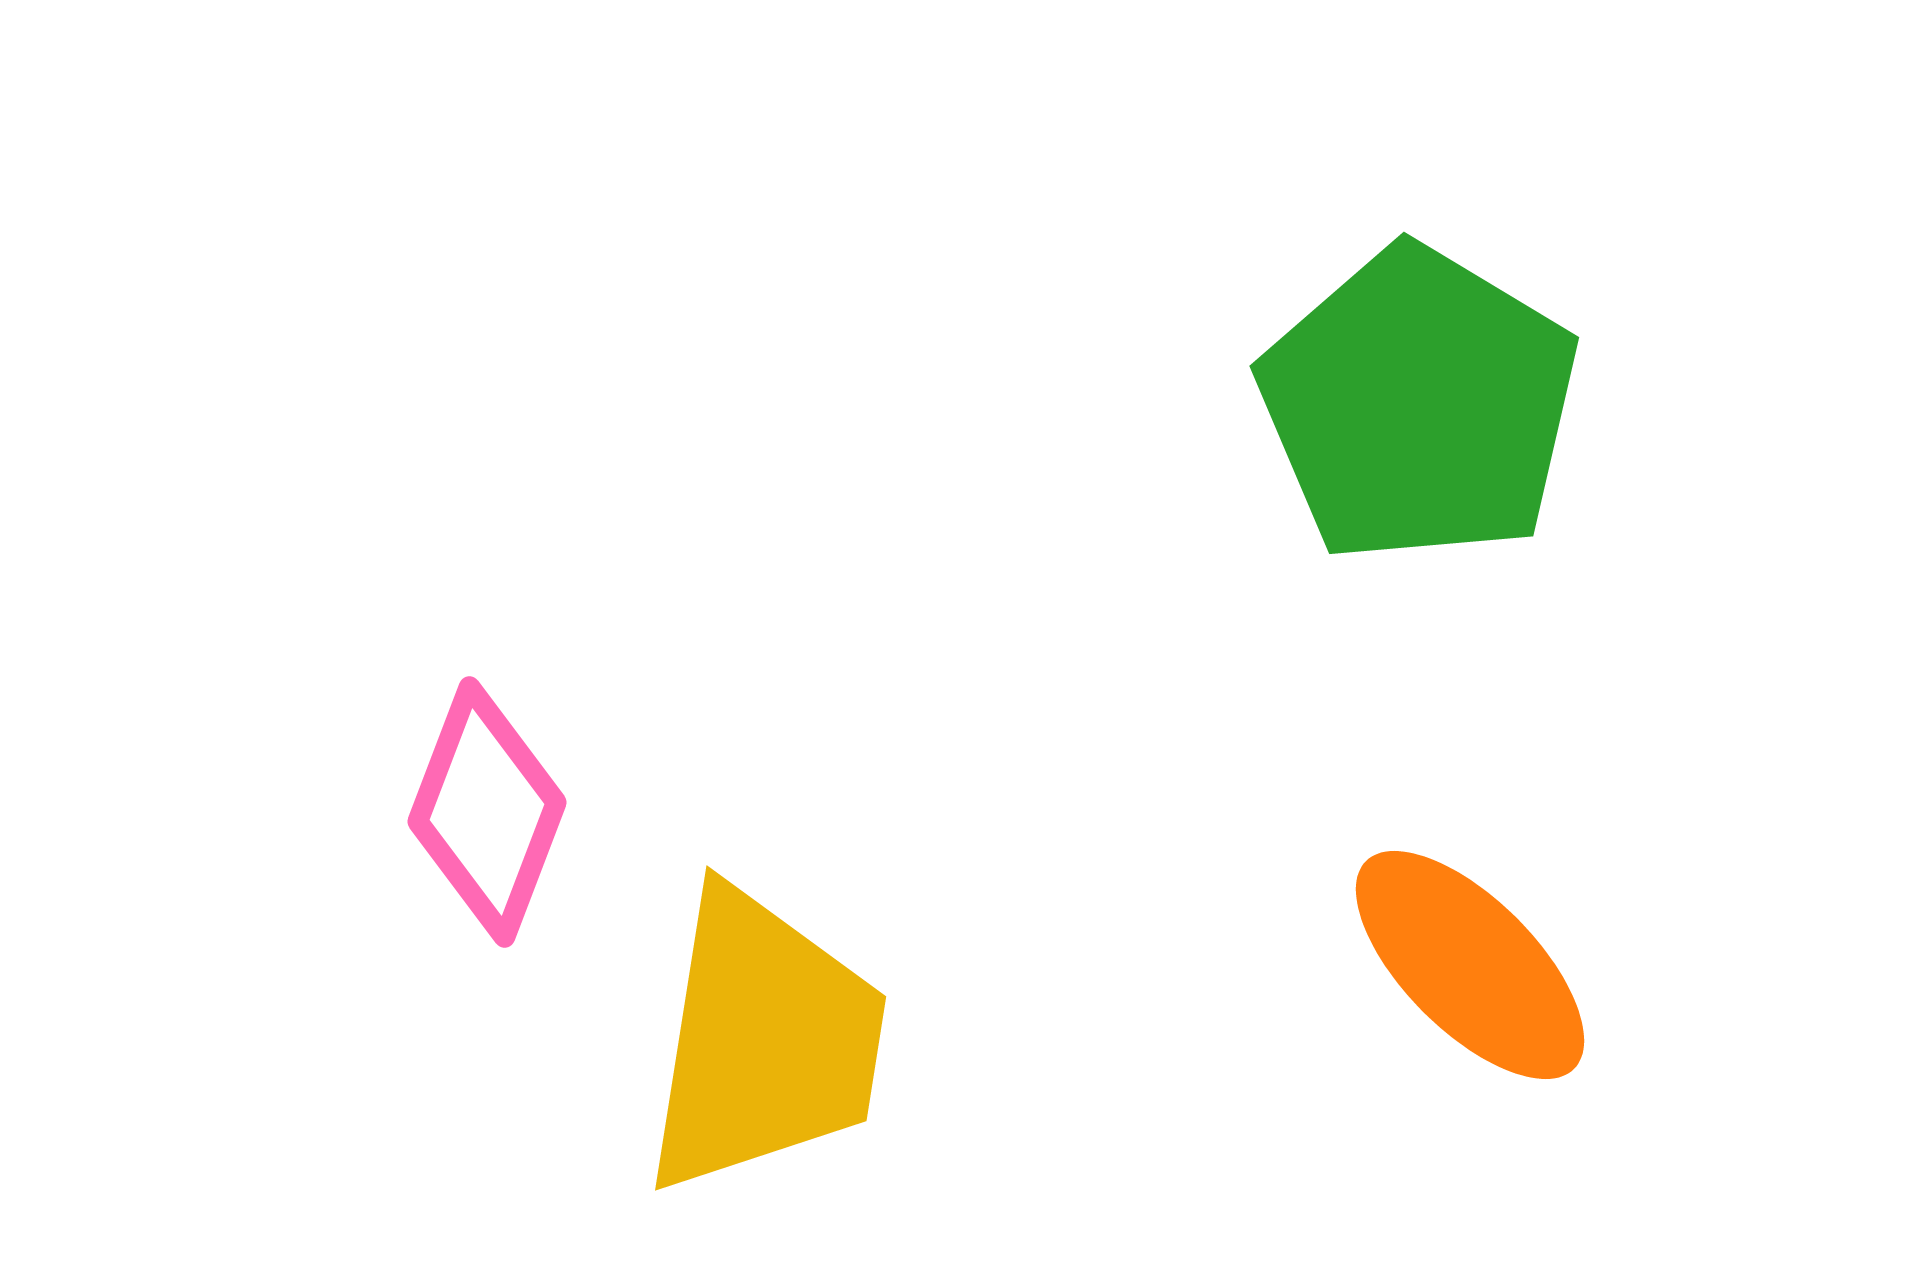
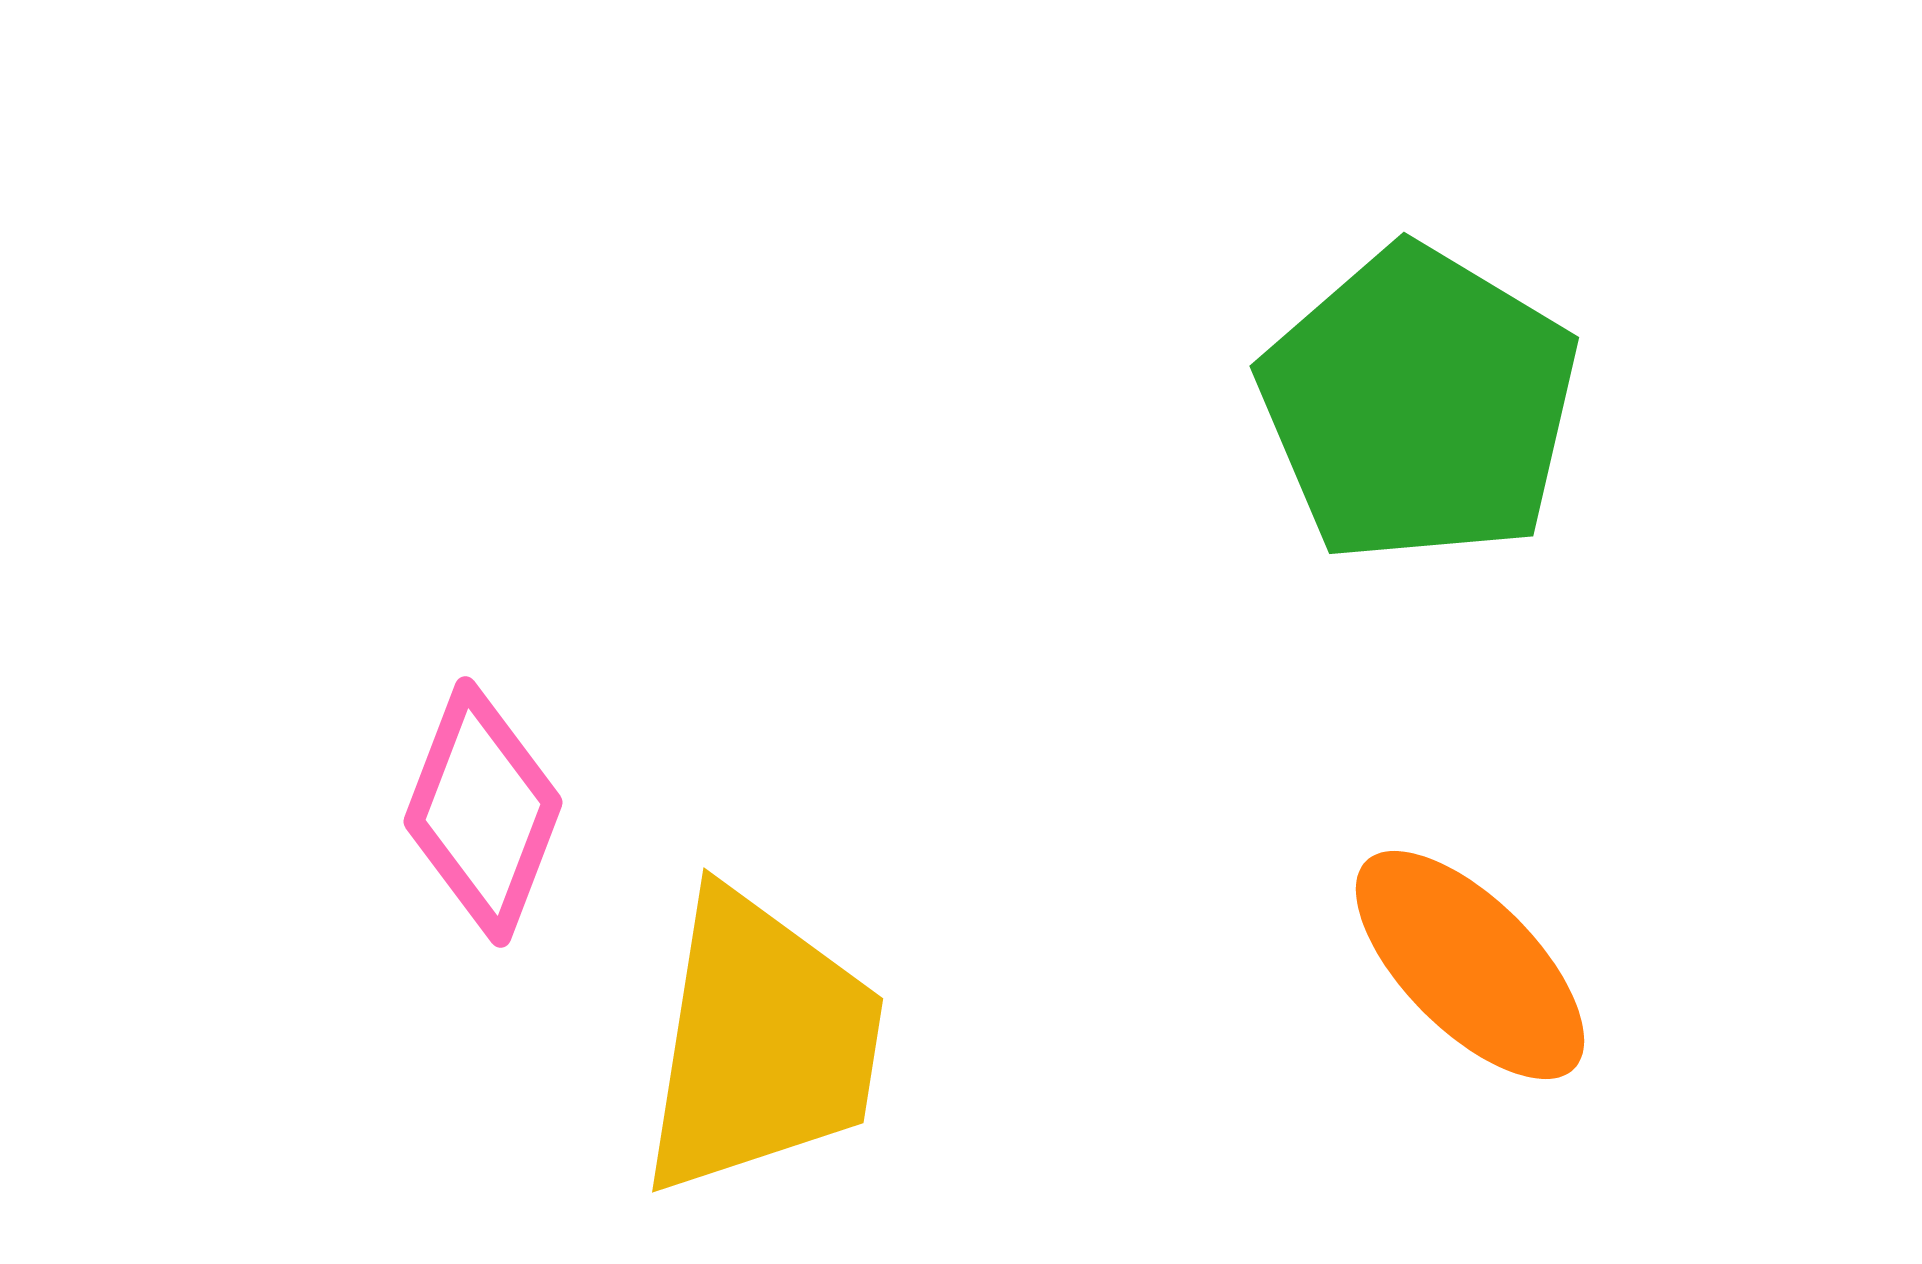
pink diamond: moved 4 px left
yellow trapezoid: moved 3 px left, 2 px down
